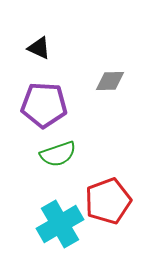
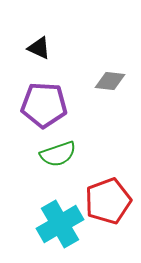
gray diamond: rotated 8 degrees clockwise
